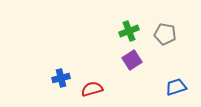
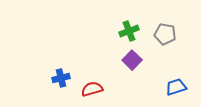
purple square: rotated 12 degrees counterclockwise
